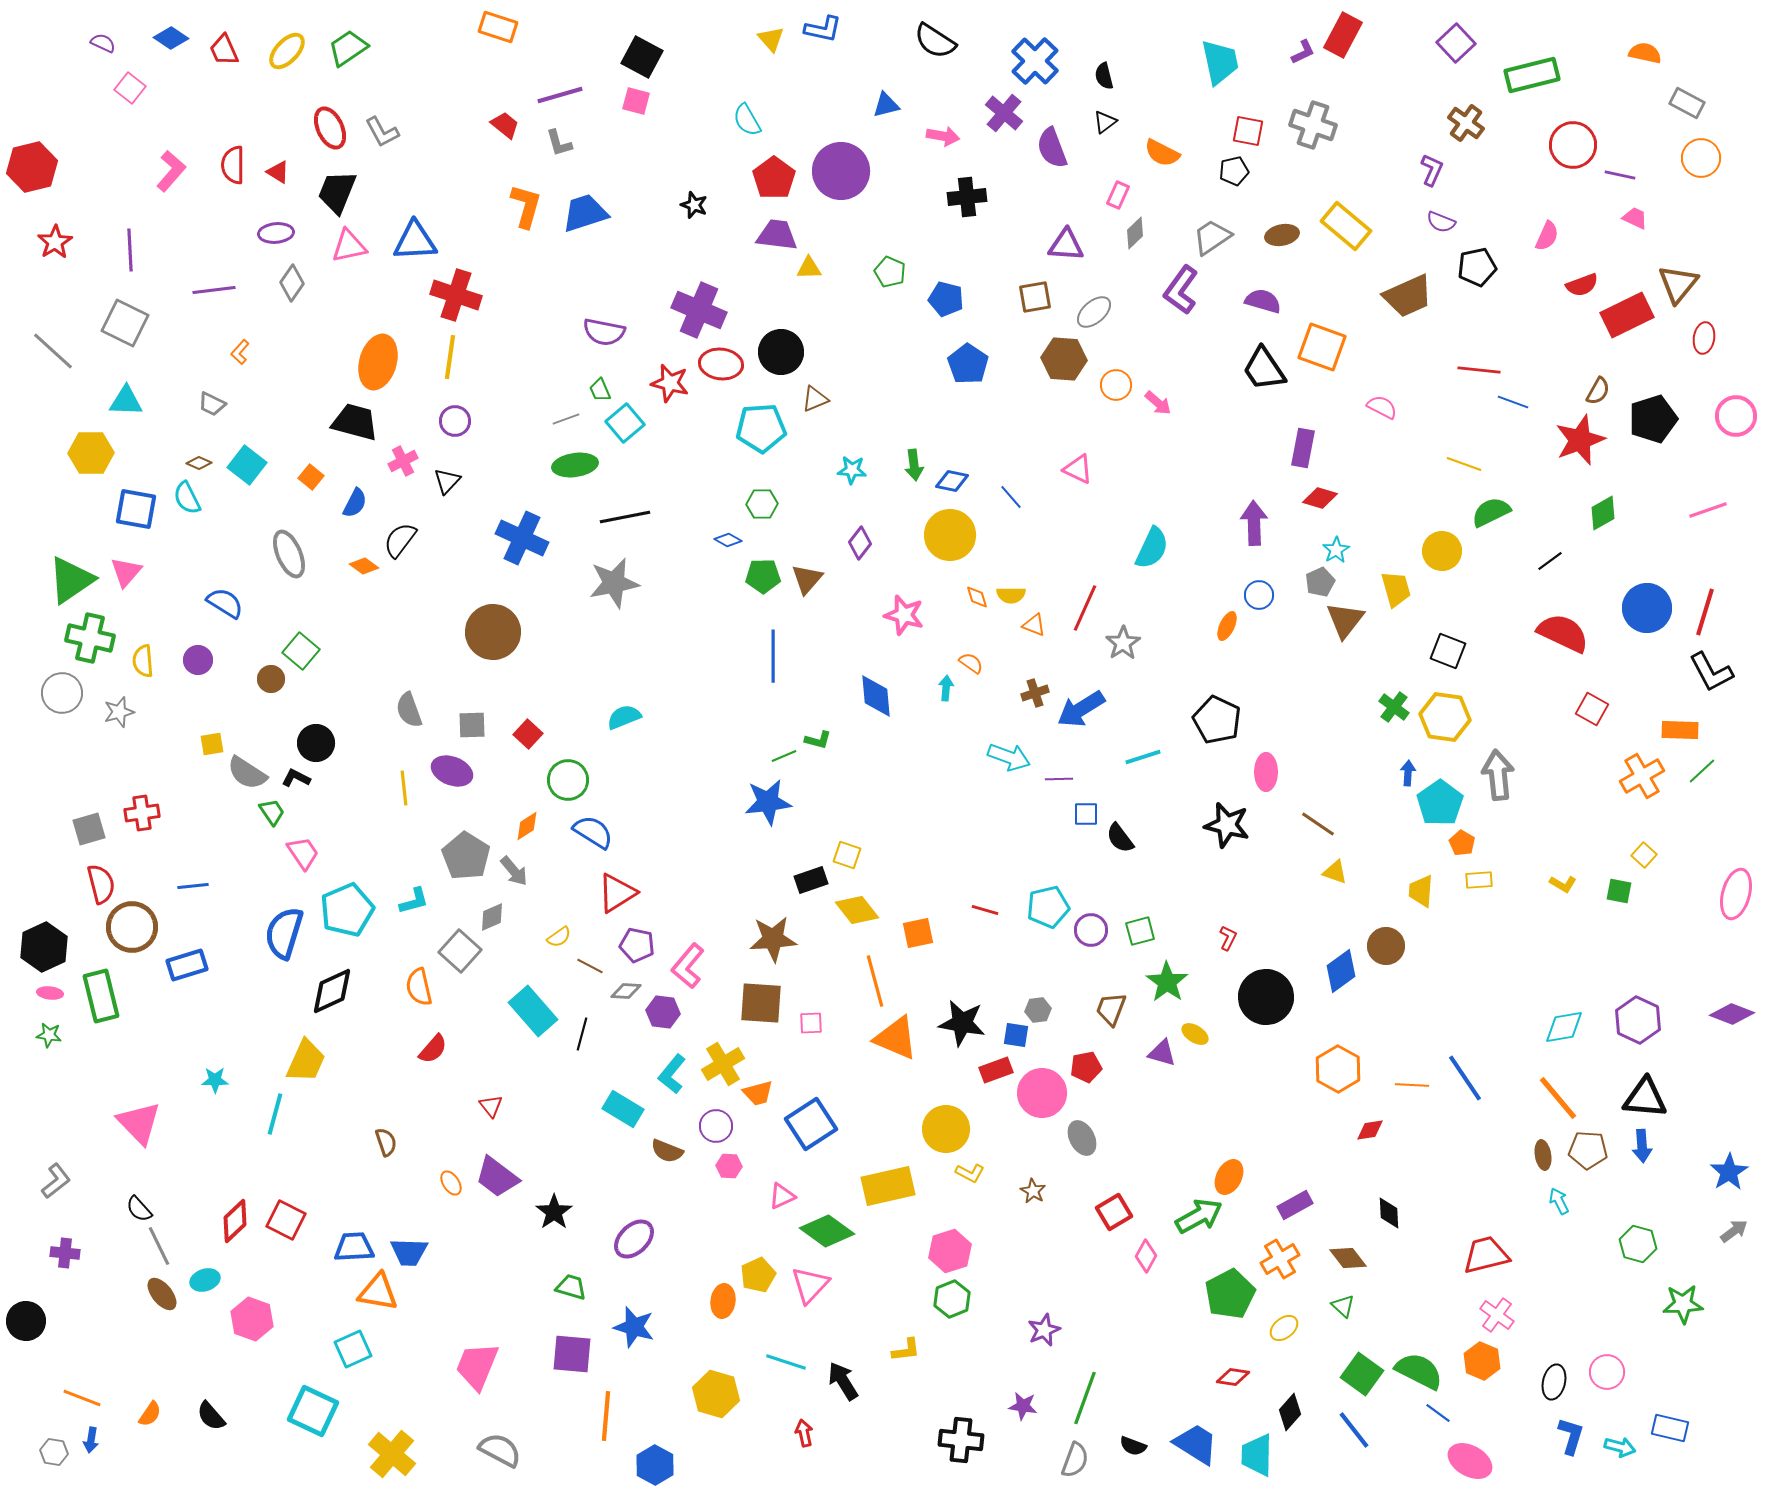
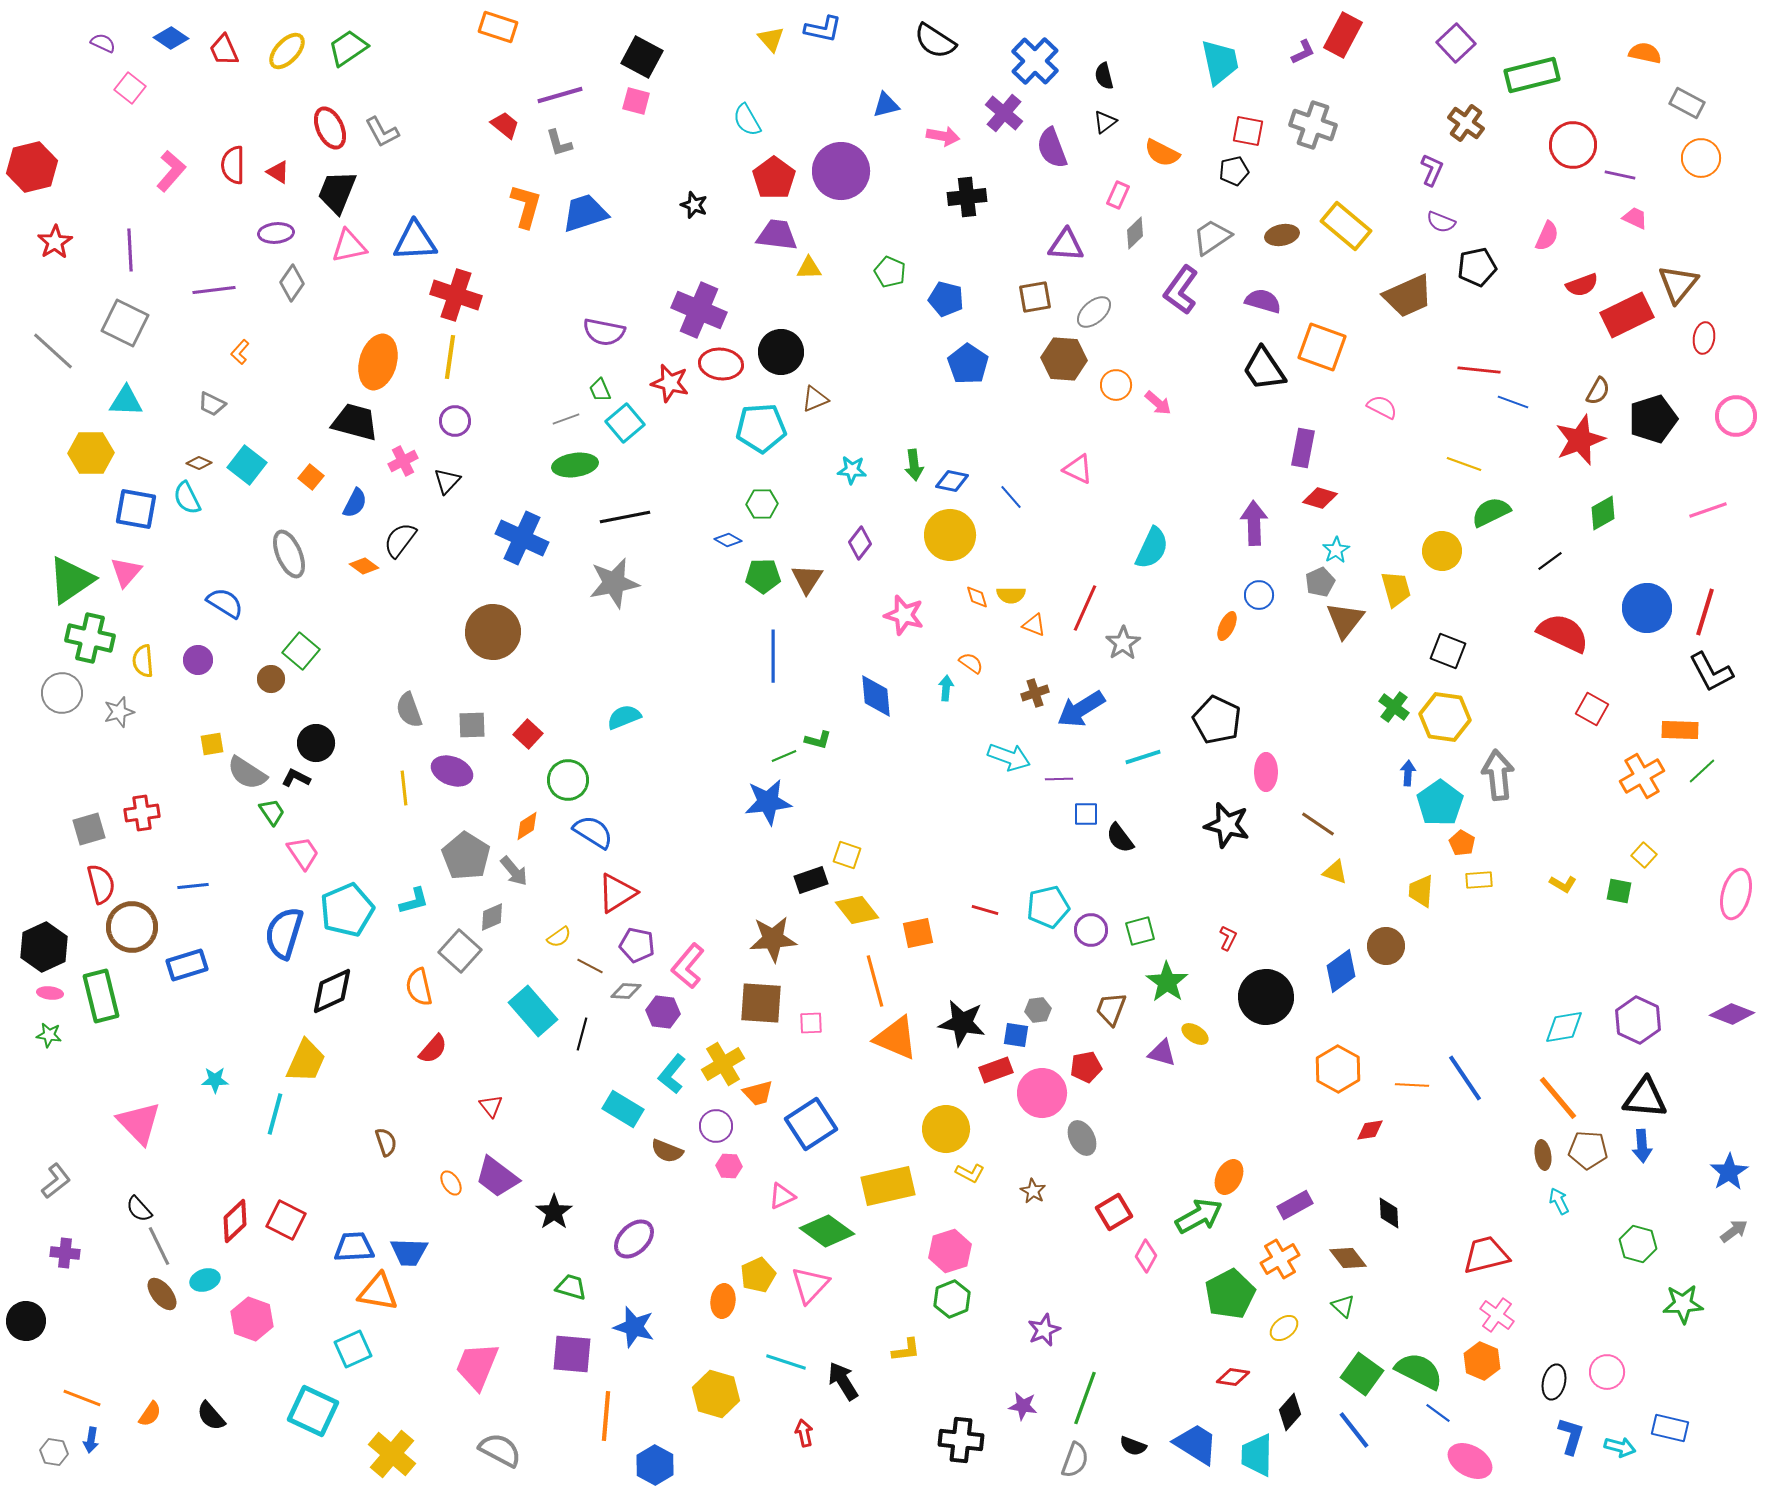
brown triangle at (807, 579): rotated 8 degrees counterclockwise
